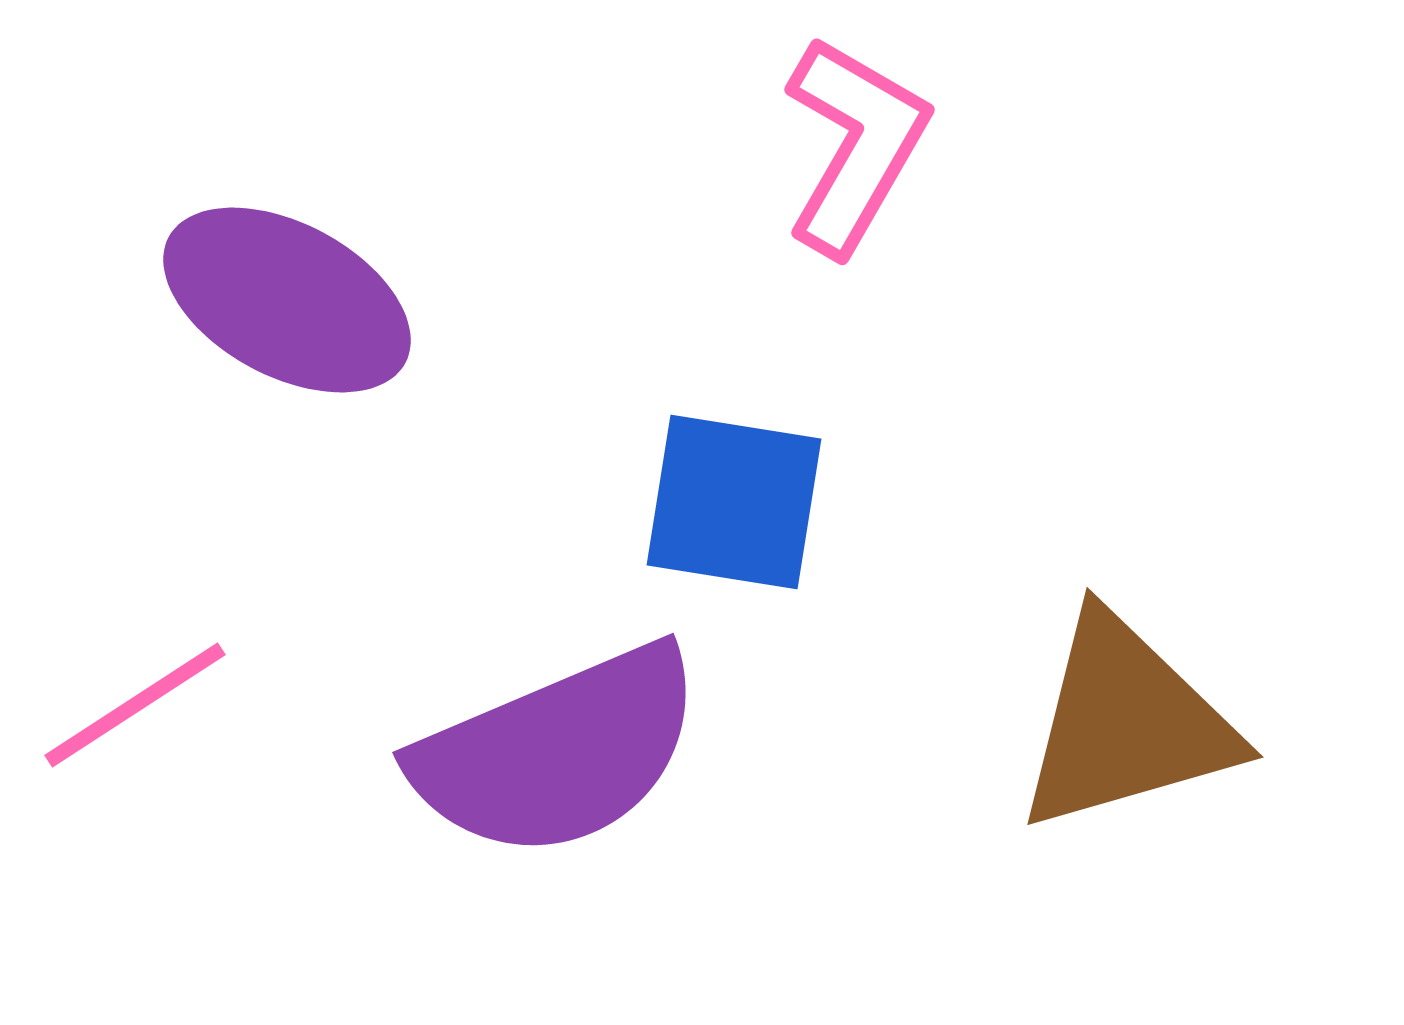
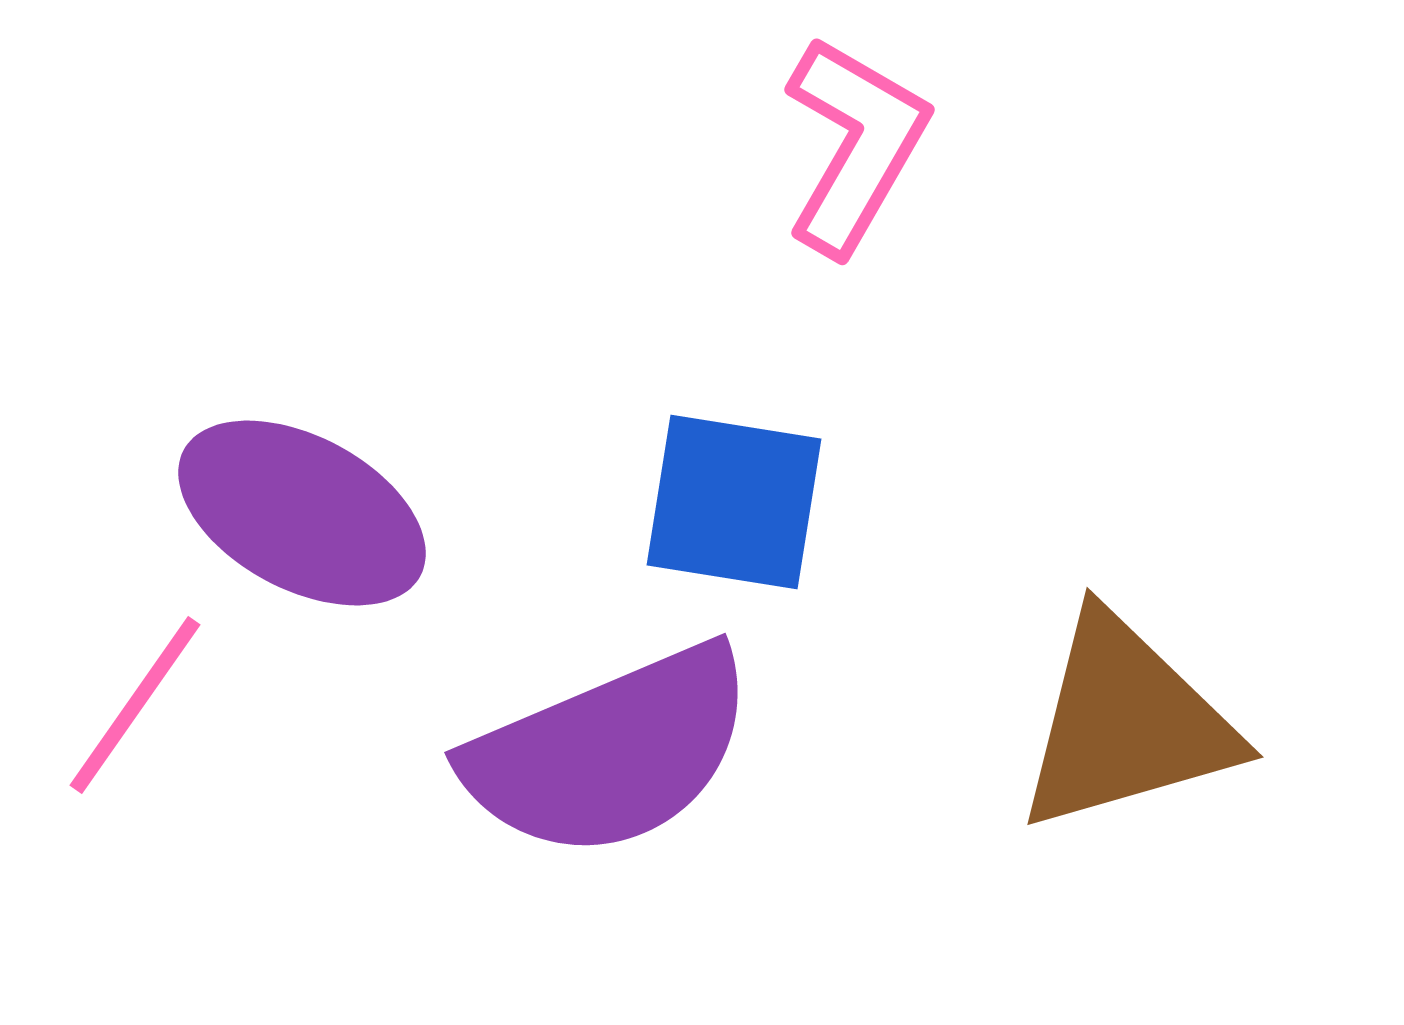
purple ellipse: moved 15 px right, 213 px down
pink line: rotated 22 degrees counterclockwise
purple semicircle: moved 52 px right
